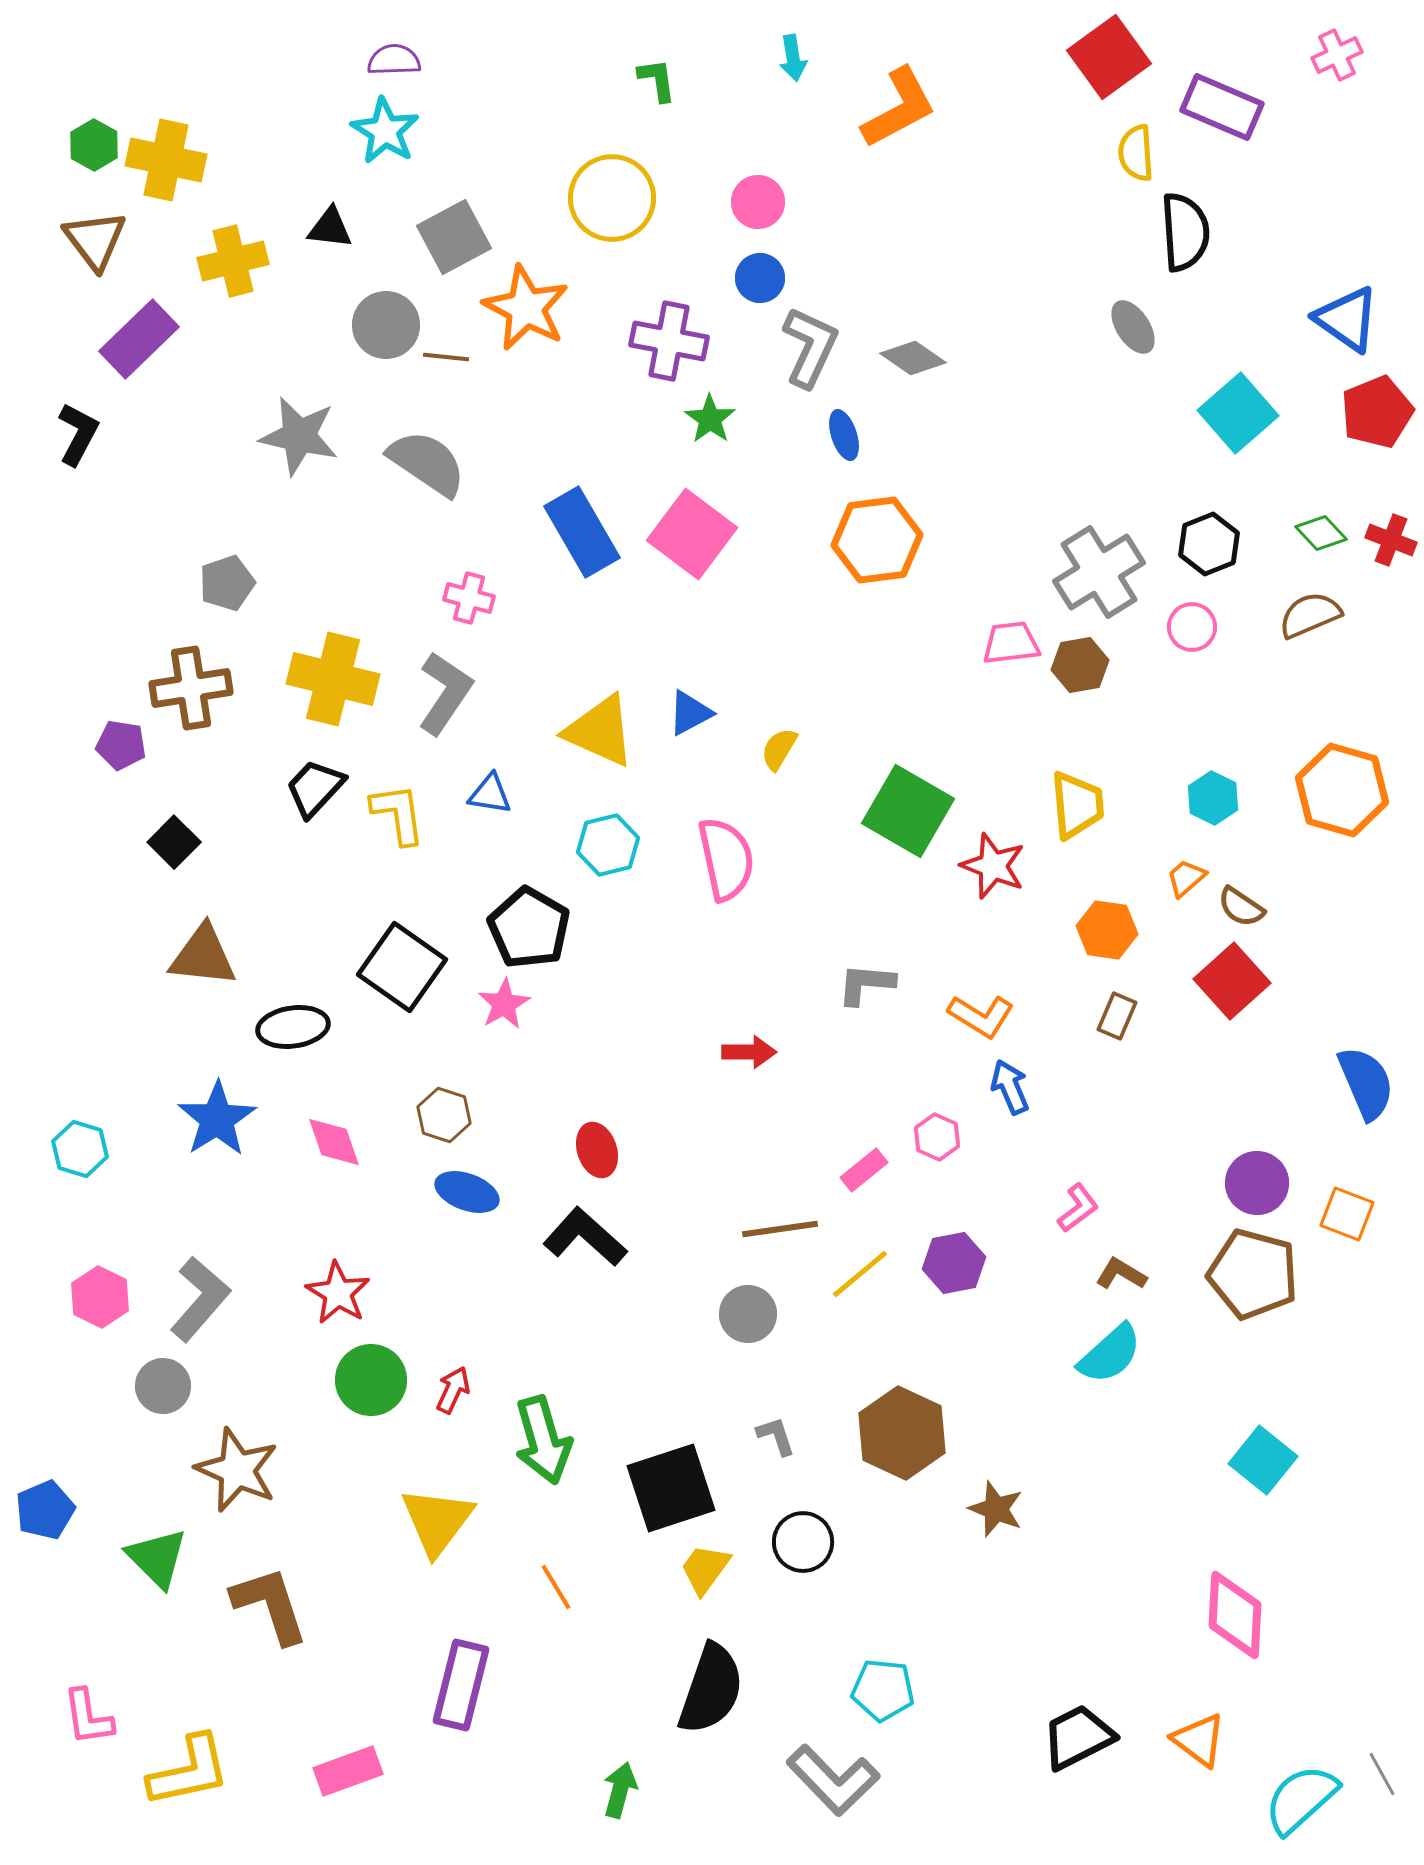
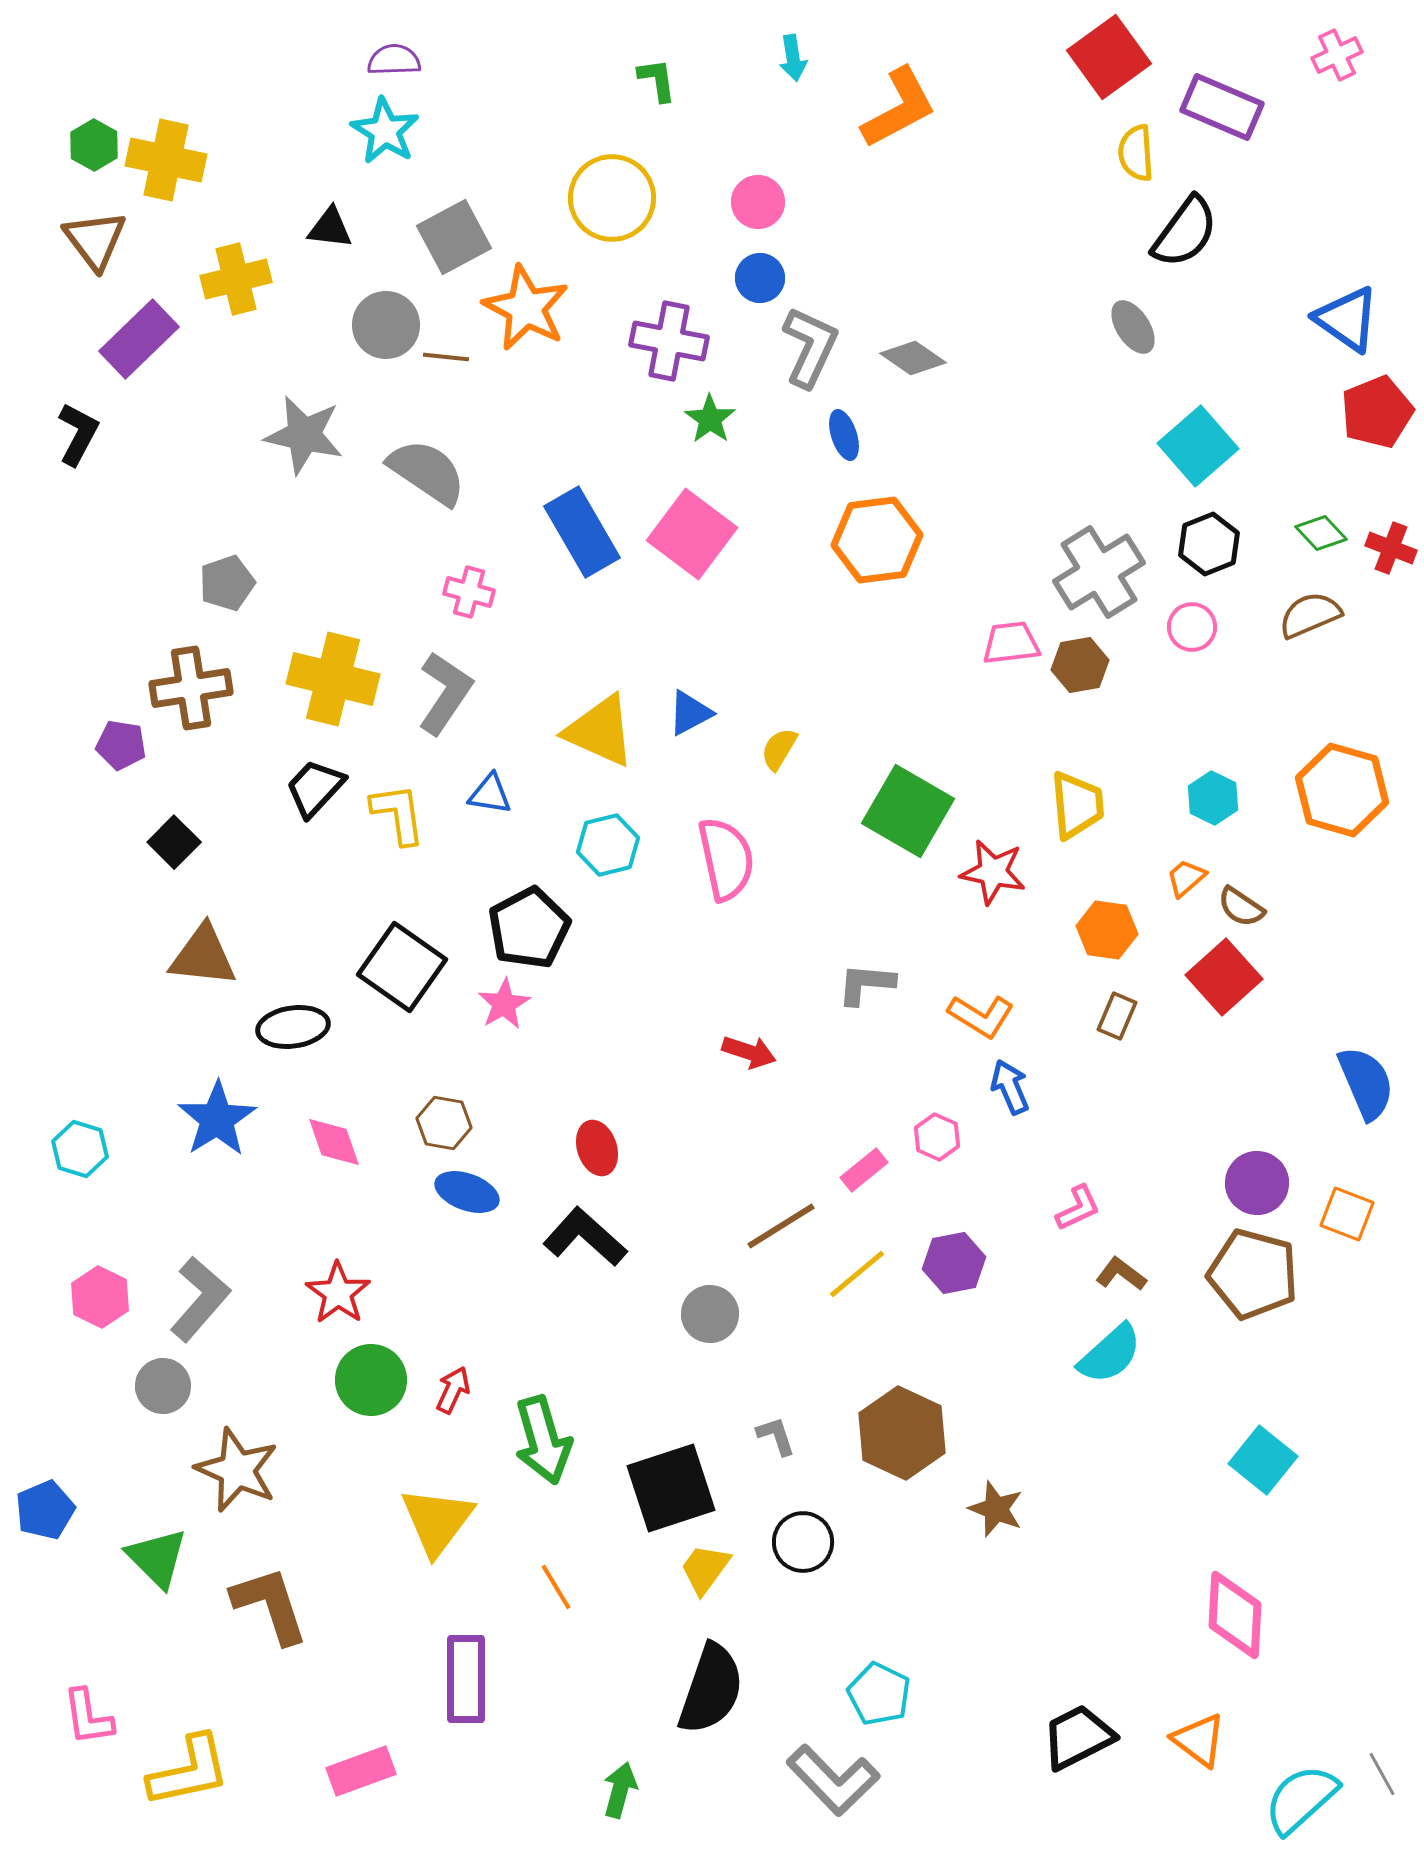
black semicircle at (1185, 232): rotated 40 degrees clockwise
yellow cross at (233, 261): moved 3 px right, 18 px down
cyan square at (1238, 413): moved 40 px left, 33 px down
gray star at (299, 436): moved 5 px right, 1 px up
gray semicircle at (427, 463): moved 9 px down
red cross at (1391, 540): moved 8 px down
pink cross at (469, 598): moved 6 px up
red star at (993, 866): moved 6 px down; rotated 10 degrees counterclockwise
black pentagon at (529, 928): rotated 14 degrees clockwise
red square at (1232, 981): moved 8 px left, 4 px up
red arrow at (749, 1052): rotated 18 degrees clockwise
brown hexagon at (444, 1115): moved 8 px down; rotated 8 degrees counterclockwise
red ellipse at (597, 1150): moved 2 px up
pink L-shape at (1078, 1208): rotated 12 degrees clockwise
brown line at (780, 1229): moved 1 px right, 3 px up; rotated 24 degrees counterclockwise
yellow line at (860, 1274): moved 3 px left
brown L-shape at (1121, 1274): rotated 6 degrees clockwise
red star at (338, 1293): rotated 4 degrees clockwise
gray circle at (748, 1314): moved 38 px left
purple rectangle at (461, 1685): moved 5 px right, 6 px up; rotated 14 degrees counterclockwise
cyan pentagon at (883, 1690): moved 4 px left, 4 px down; rotated 20 degrees clockwise
pink rectangle at (348, 1771): moved 13 px right
